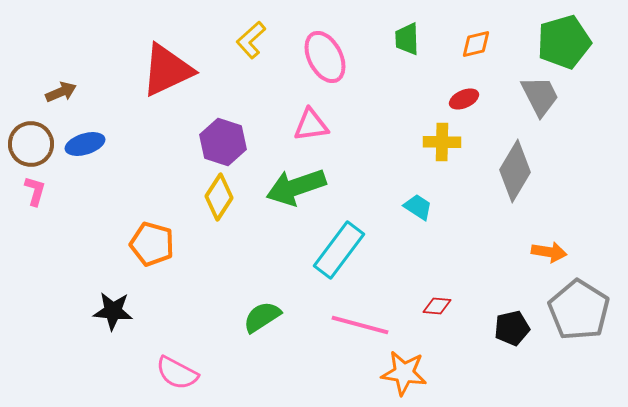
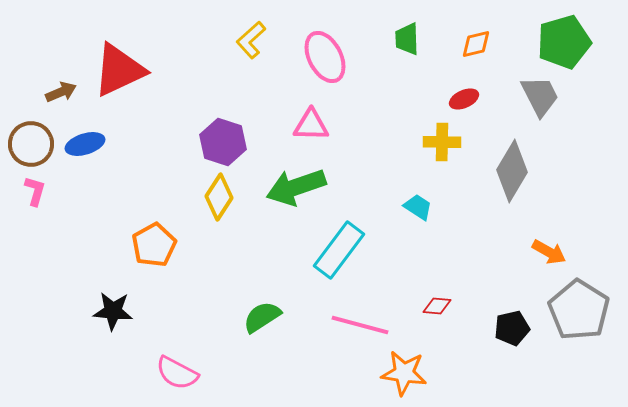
red triangle: moved 48 px left
pink triangle: rotated 9 degrees clockwise
gray diamond: moved 3 px left
orange pentagon: moved 2 px right, 1 px down; rotated 27 degrees clockwise
orange arrow: rotated 20 degrees clockwise
